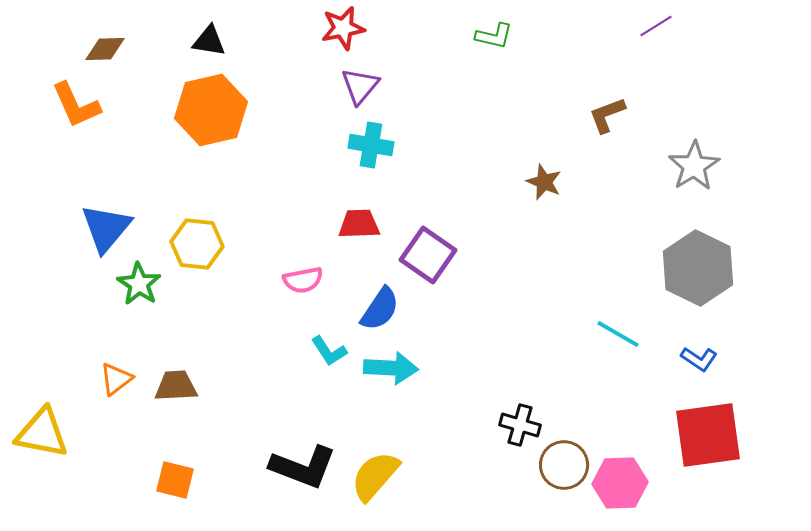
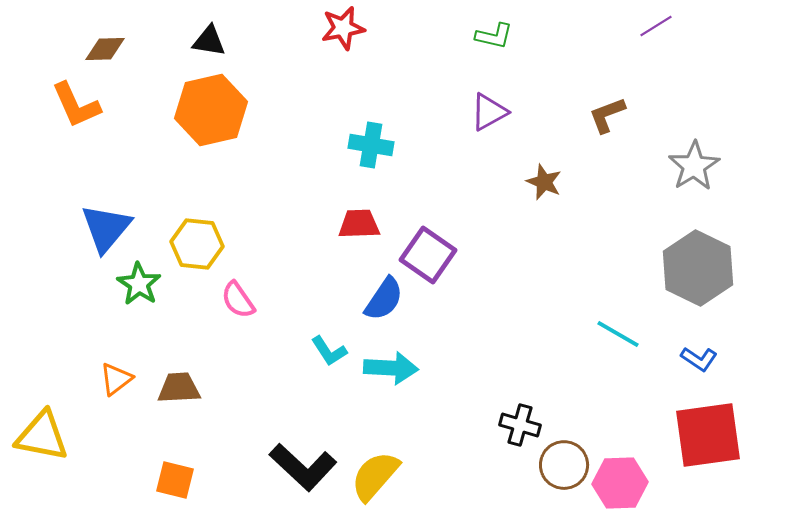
purple triangle: moved 129 px right, 26 px down; rotated 21 degrees clockwise
pink semicircle: moved 65 px left, 20 px down; rotated 66 degrees clockwise
blue semicircle: moved 4 px right, 10 px up
brown trapezoid: moved 3 px right, 2 px down
yellow triangle: moved 3 px down
black L-shape: rotated 22 degrees clockwise
